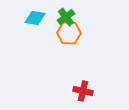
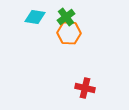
cyan diamond: moved 1 px up
red cross: moved 2 px right, 3 px up
